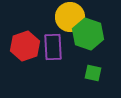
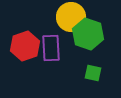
yellow circle: moved 1 px right
purple rectangle: moved 2 px left, 1 px down
